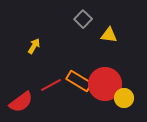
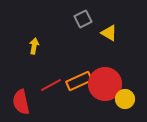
gray square: rotated 18 degrees clockwise
yellow triangle: moved 2 px up; rotated 24 degrees clockwise
yellow arrow: rotated 21 degrees counterclockwise
orange rectangle: rotated 55 degrees counterclockwise
yellow circle: moved 1 px right, 1 px down
red semicircle: rotated 115 degrees clockwise
